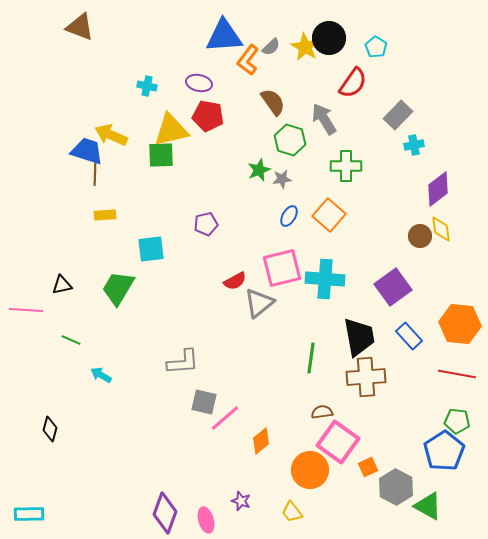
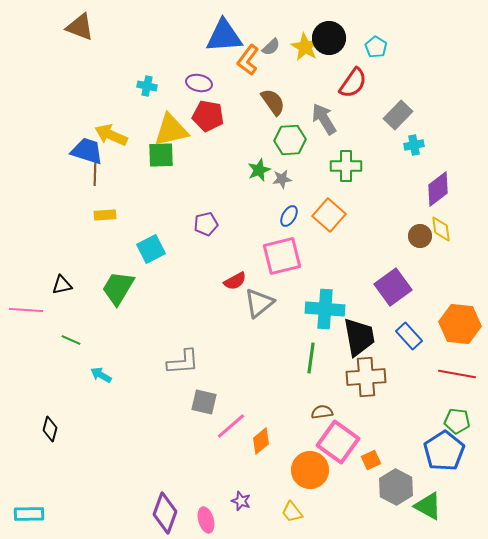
green hexagon at (290, 140): rotated 20 degrees counterclockwise
cyan square at (151, 249): rotated 20 degrees counterclockwise
pink square at (282, 268): moved 12 px up
cyan cross at (325, 279): moved 30 px down
pink line at (225, 418): moved 6 px right, 8 px down
orange square at (368, 467): moved 3 px right, 7 px up
